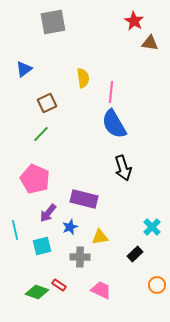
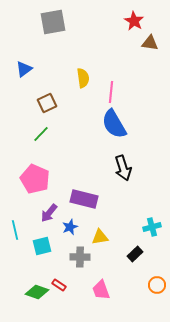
purple arrow: moved 1 px right
cyan cross: rotated 30 degrees clockwise
pink trapezoid: rotated 135 degrees counterclockwise
